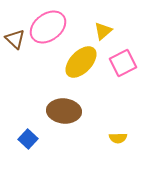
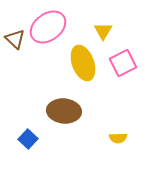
yellow triangle: rotated 18 degrees counterclockwise
yellow ellipse: moved 2 px right, 1 px down; rotated 64 degrees counterclockwise
